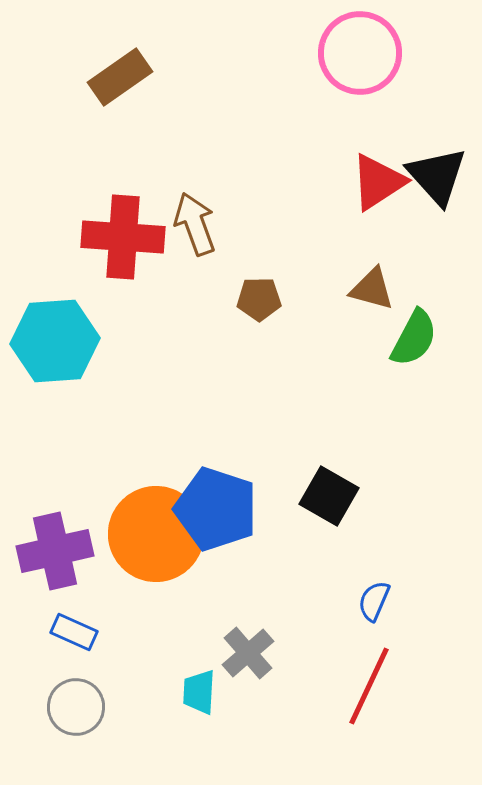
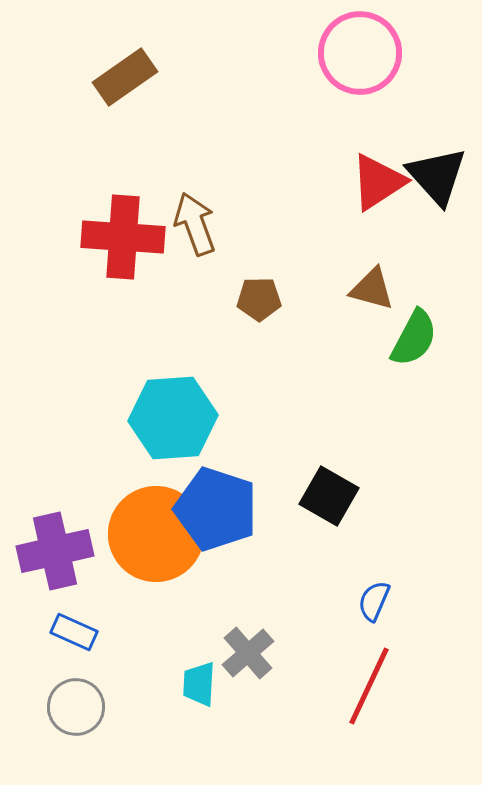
brown rectangle: moved 5 px right
cyan hexagon: moved 118 px right, 77 px down
cyan trapezoid: moved 8 px up
